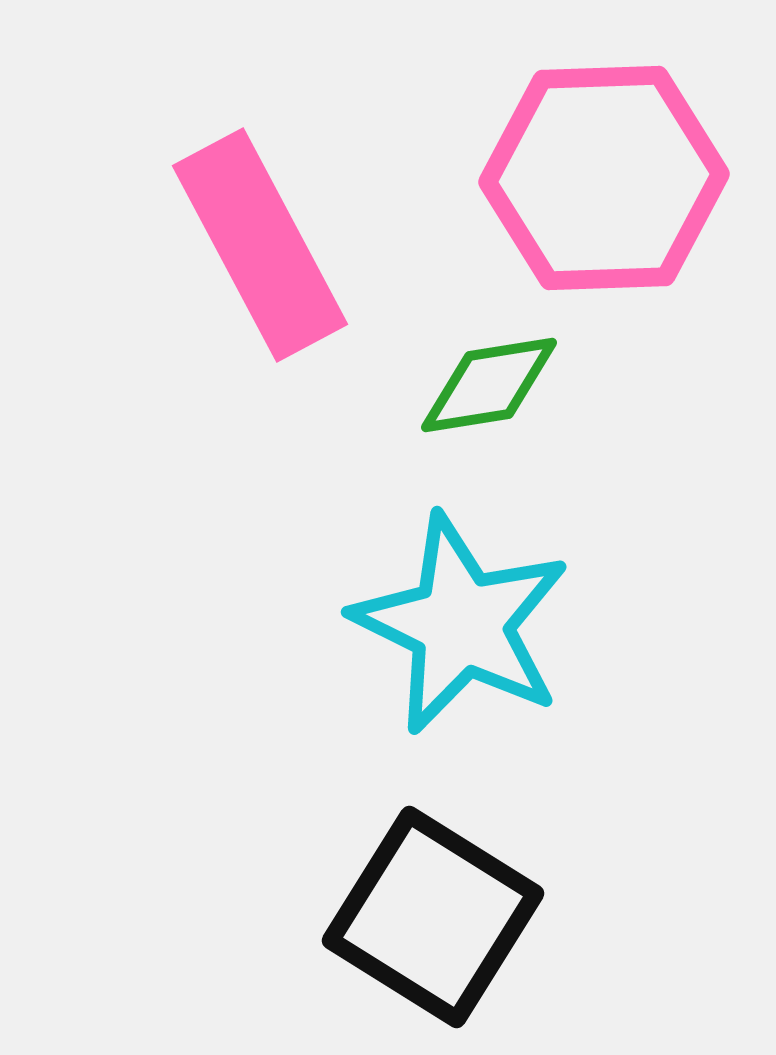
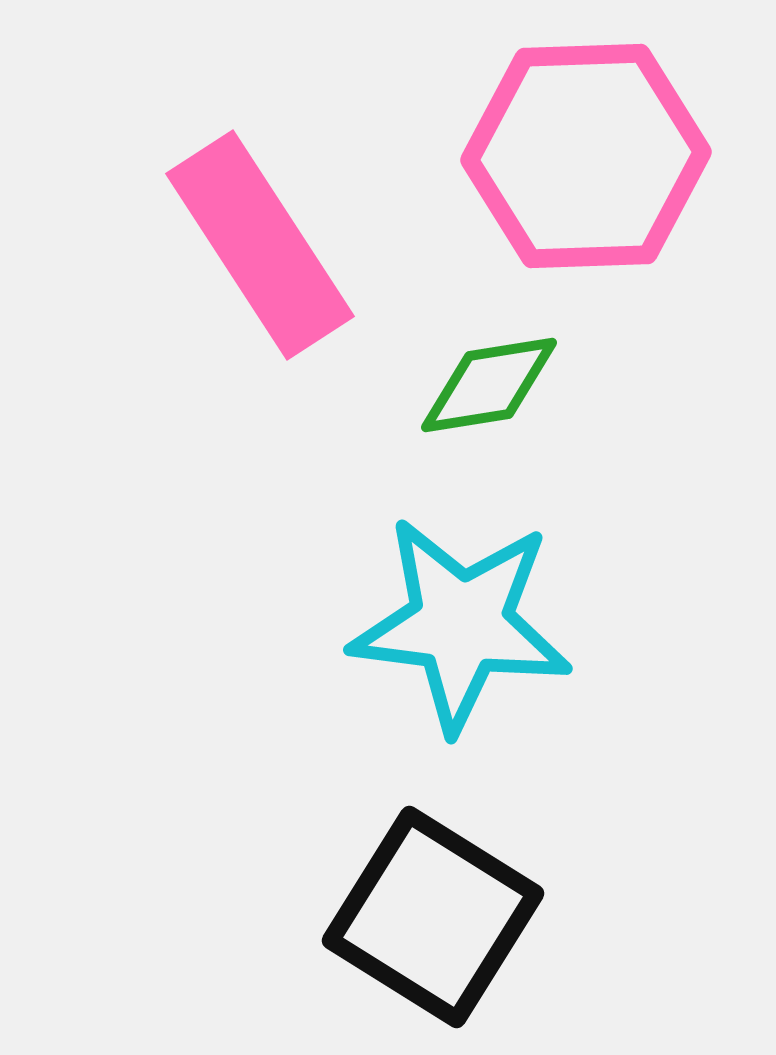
pink hexagon: moved 18 px left, 22 px up
pink rectangle: rotated 5 degrees counterclockwise
cyan star: rotated 19 degrees counterclockwise
